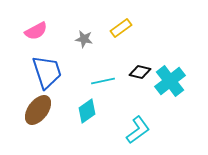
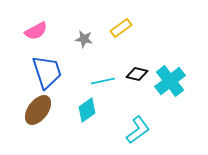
black diamond: moved 3 px left, 2 px down
cyan diamond: moved 1 px up
